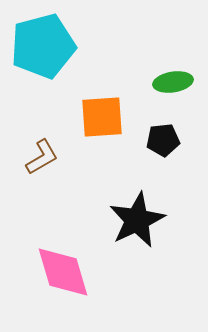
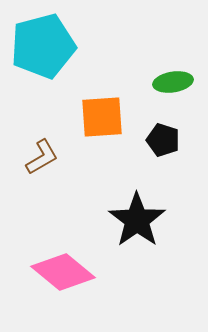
black pentagon: rotated 24 degrees clockwise
black star: rotated 10 degrees counterclockwise
pink diamond: rotated 34 degrees counterclockwise
